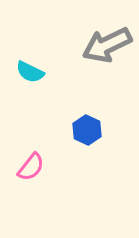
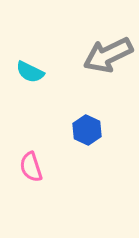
gray arrow: moved 1 px right, 10 px down
pink semicircle: rotated 124 degrees clockwise
